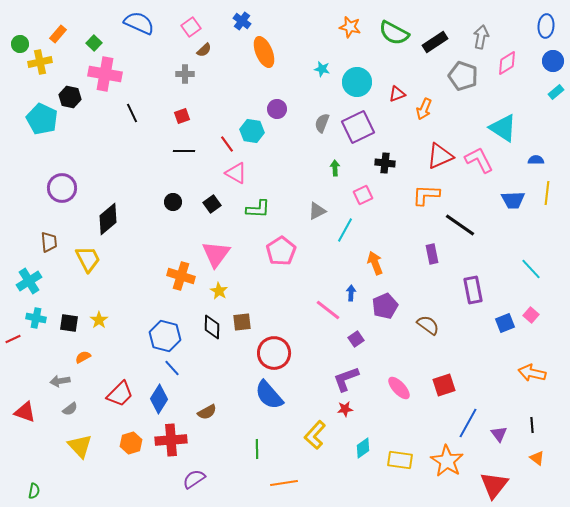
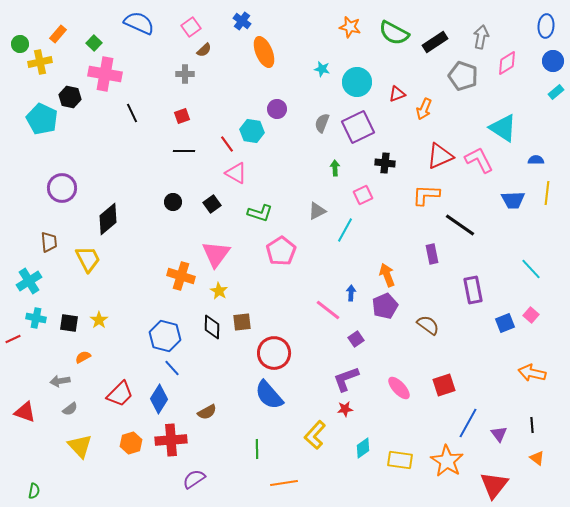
green L-shape at (258, 209): moved 2 px right, 4 px down; rotated 15 degrees clockwise
orange arrow at (375, 263): moved 12 px right, 12 px down
